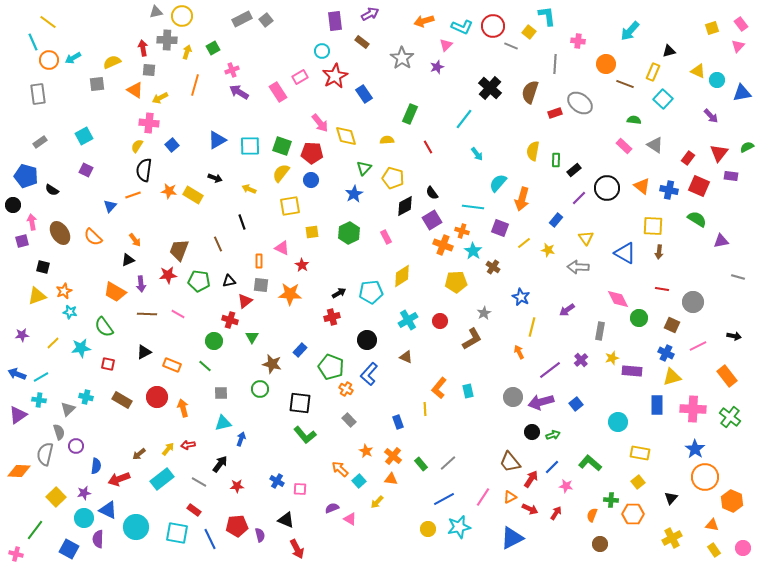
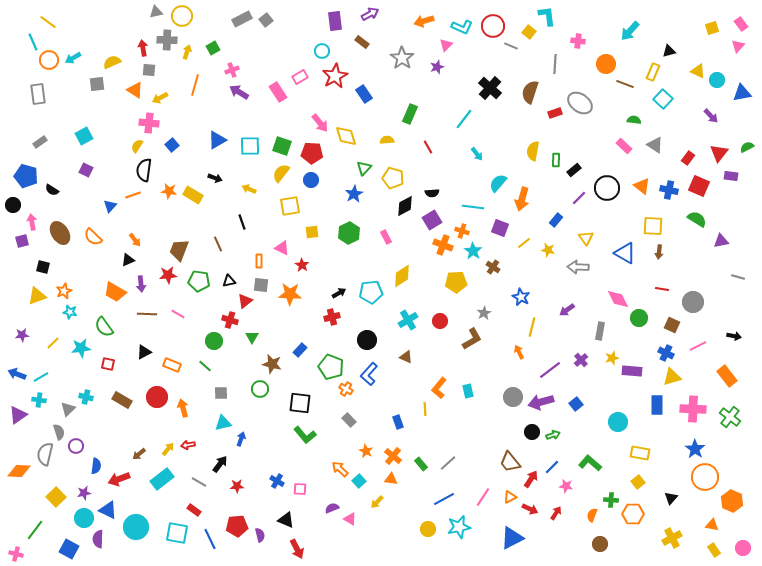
black semicircle at (432, 193): rotated 56 degrees counterclockwise
